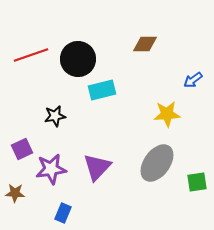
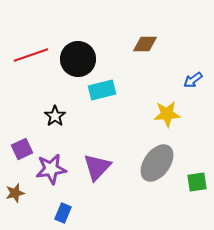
black star: rotated 25 degrees counterclockwise
brown star: rotated 18 degrees counterclockwise
